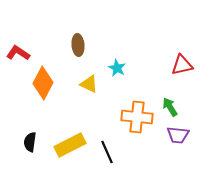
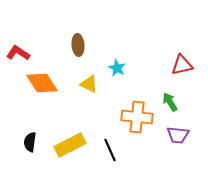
orange diamond: moved 1 px left; rotated 60 degrees counterclockwise
green arrow: moved 5 px up
black line: moved 3 px right, 2 px up
